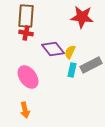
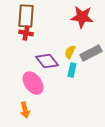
purple diamond: moved 6 px left, 12 px down
gray rectangle: moved 12 px up
pink ellipse: moved 5 px right, 6 px down
